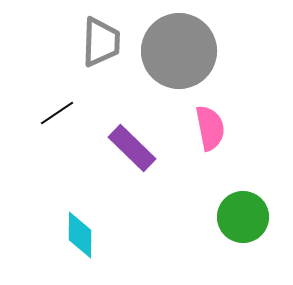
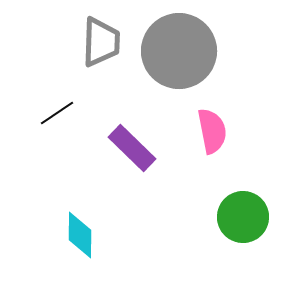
pink semicircle: moved 2 px right, 3 px down
